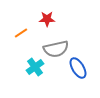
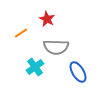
red star: rotated 28 degrees clockwise
gray semicircle: moved 2 px up; rotated 15 degrees clockwise
blue ellipse: moved 4 px down
